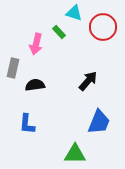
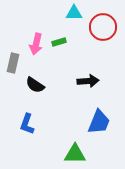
cyan triangle: rotated 18 degrees counterclockwise
green rectangle: moved 10 px down; rotated 64 degrees counterclockwise
gray rectangle: moved 5 px up
black arrow: rotated 45 degrees clockwise
black semicircle: rotated 138 degrees counterclockwise
blue L-shape: rotated 15 degrees clockwise
